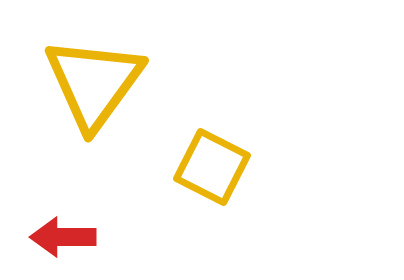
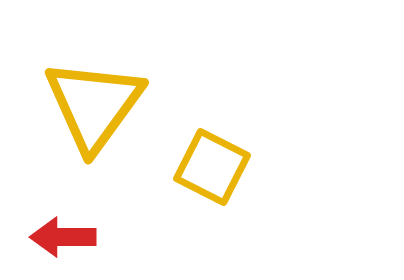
yellow triangle: moved 22 px down
